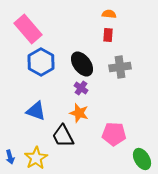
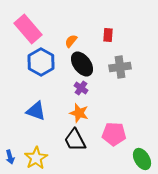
orange semicircle: moved 38 px left, 27 px down; rotated 56 degrees counterclockwise
black trapezoid: moved 12 px right, 4 px down
